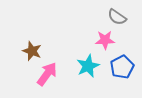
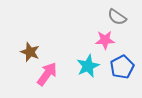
brown star: moved 2 px left, 1 px down
